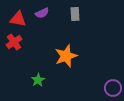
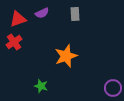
red triangle: rotated 30 degrees counterclockwise
green star: moved 3 px right, 6 px down; rotated 24 degrees counterclockwise
